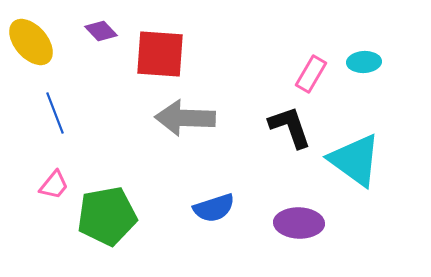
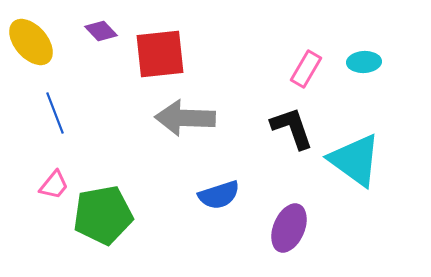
red square: rotated 10 degrees counterclockwise
pink rectangle: moved 5 px left, 5 px up
black L-shape: moved 2 px right, 1 px down
blue semicircle: moved 5 px right, 13 px up
green pentagon: moved 4 px left, 1 px up
purple ellipse: moved 10 px left, 5 px down; rotated 69 degrees counterclockwise
